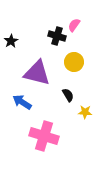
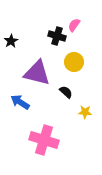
black semicircle: moved 2 px left, 3 px up; rotated 16 degrees counterclockwise
blue arrow: moved 2 px left
pink cross: moved 4 px down
